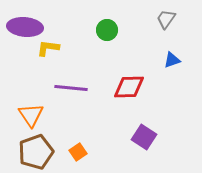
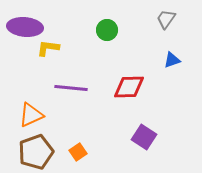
orange triangle: rotated 40 degrees clockwise
